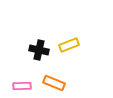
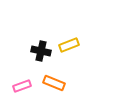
black cross: moved 2 px right, 1 px down
pink rectangle: rotated 18 degrees counterclockwise
